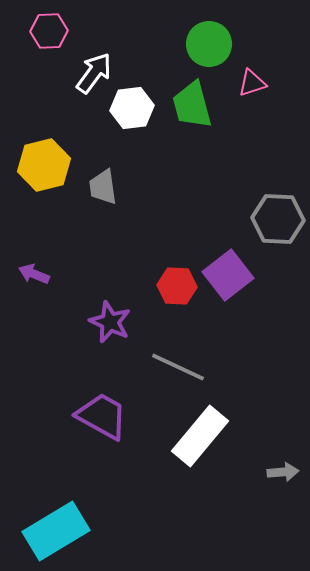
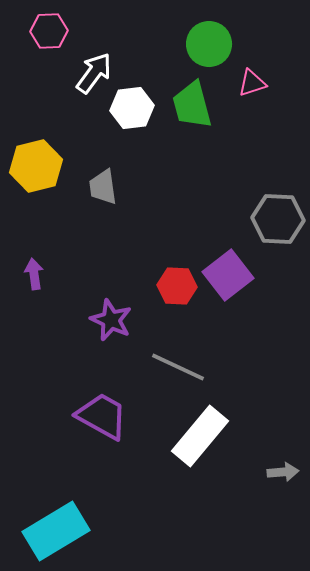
yellow hexagon: moved 8 px left, 1 px down
purple arrow: rotated 60 degrees clockwise
purple star: moved 1 px right, 2 px up
